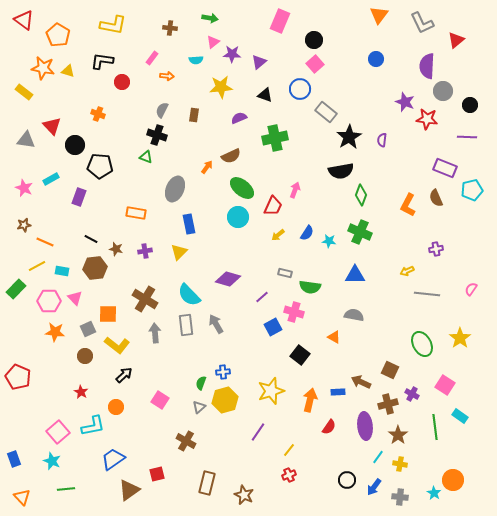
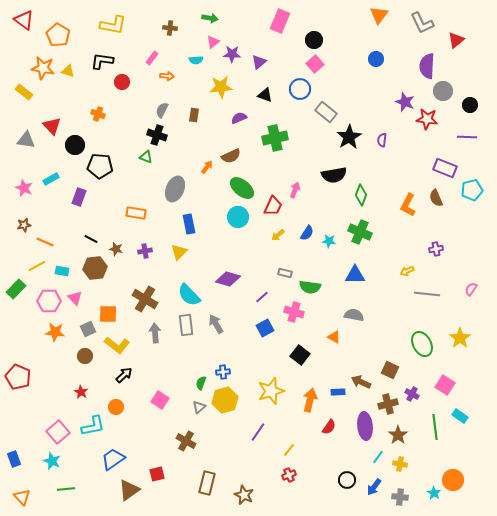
black semicircle at (341, 171): moved 7 px left, 4 px down
blue square at (273, 327): moved 8 px left, 1 px down
